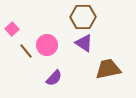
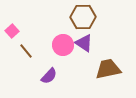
pink square: moved 2 px down
pink circle: moved 16 px right
purple semicircle: moved 5 px left, 2 px up
